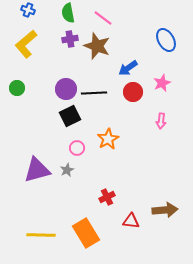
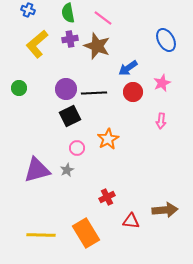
yellow L-shape: moved 11 px right
green circle: moved 2 px right
